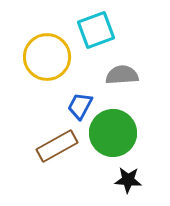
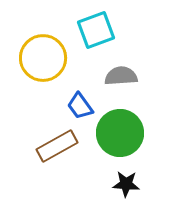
yellow circle: moved 4 px left, 1 px down
gray semicircle: moved 1 px left, 1 px down
blue trapezoid: rotated 64 degrees counterclockwise
green circle: moved 7 px right
black star: moved 2 px left, 4 px down
